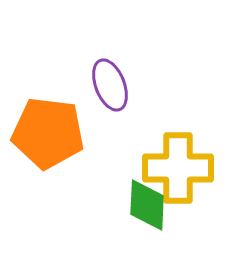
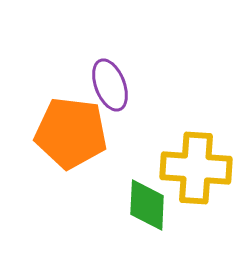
orange pentagon: moved 23 px right
yellow cross: moved 18 px right; rotated 4 degrees clockwise
